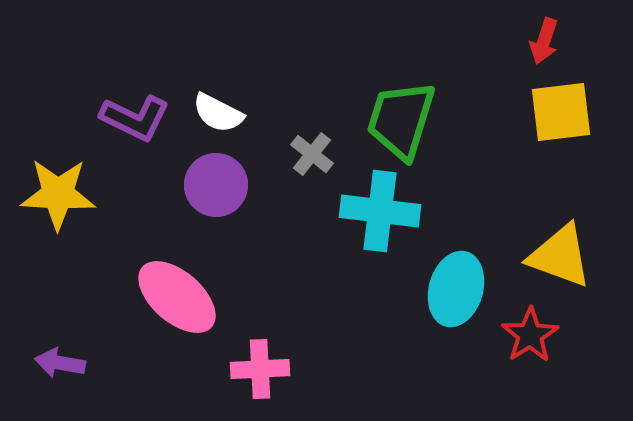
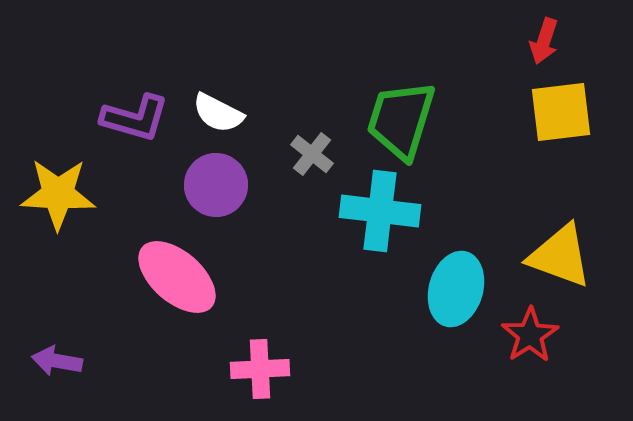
purple L-shape: rotated 10 degrees counterclockwise
pink ellipse: moved 20 px up
purple arrow: moved 3 px left, 2 px up
